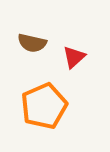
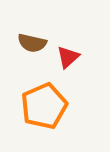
red triangle: moved 6 px left
